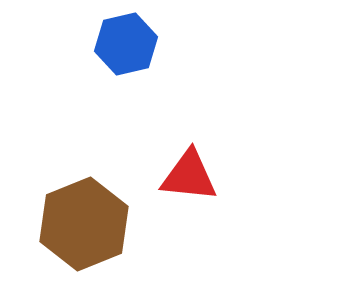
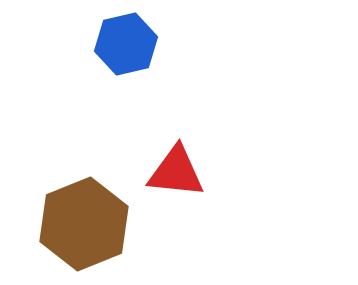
red triangle: moved 13 px left, 4 px up
